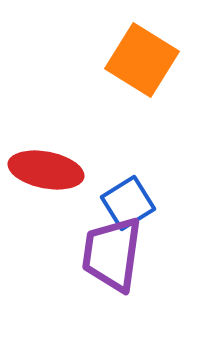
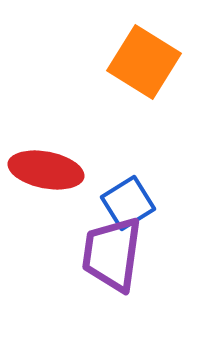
orange square: moved 2 px right, 2 px down
